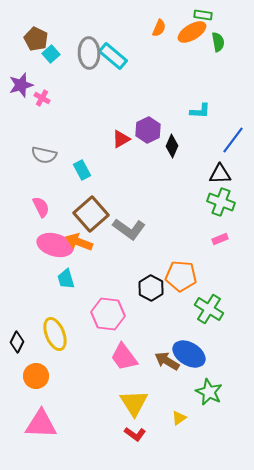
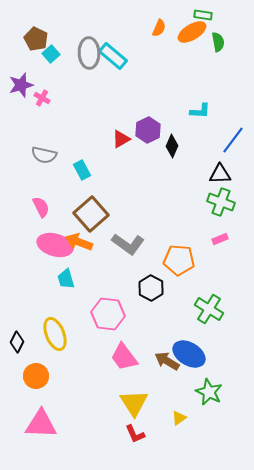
gray L-shape at (129, 229): moved 1 px left, 15 px down
orange pentagon at (181, 276): moved 2 px left, 16 px up
red L-shape at (135, 434): rotated 30 degrees clockwise
